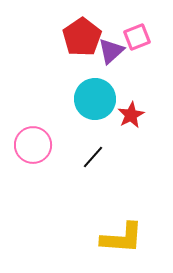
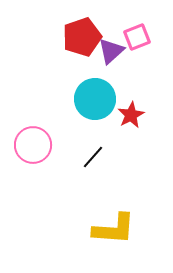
red pentagon: rotated 15 degrees clockwise
yellow L-shape: moved 8 px left, 9 px up
